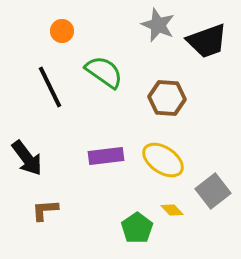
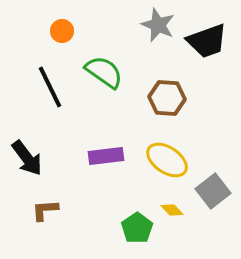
yellow ellipse: moved 4 px right
